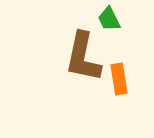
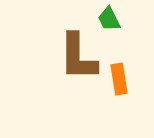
brown L-shape: moved 5 px left; rotated 12 degrees counterclockwise
